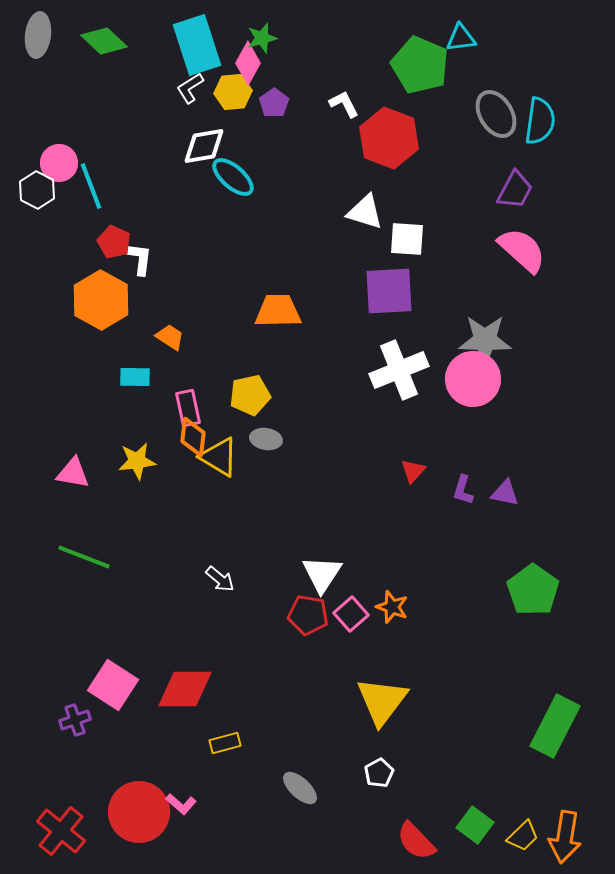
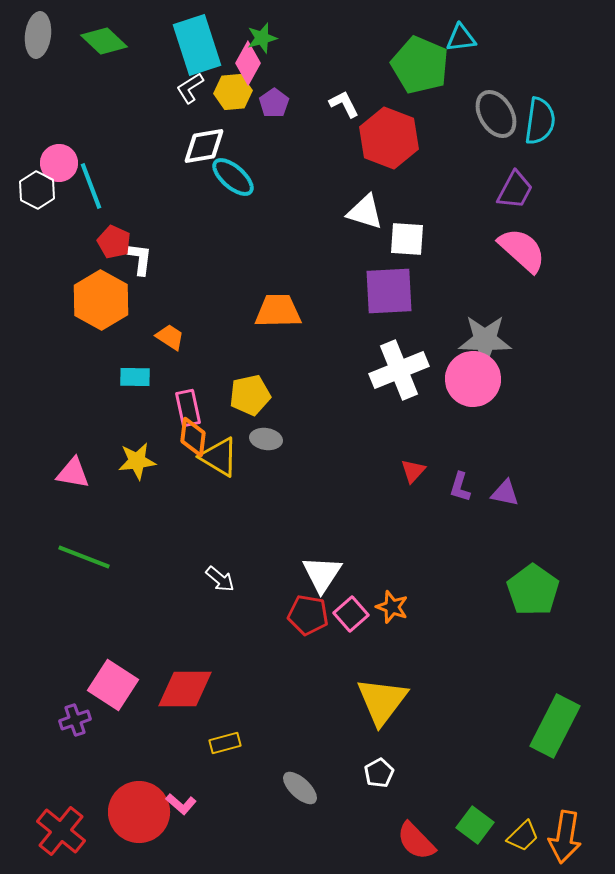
purple L-shape at (463, 490): moved 3 px left, 3 px up
